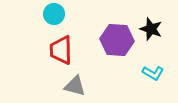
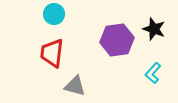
black star: moved 3 px right
purple hexagon: rotated 12 degrees counterclockwise
red trapezoid: moved 9 px left, 3 px down; rotated 8 degrees clockwise
cyan L-shape: rotated 100 degrees clockwise
